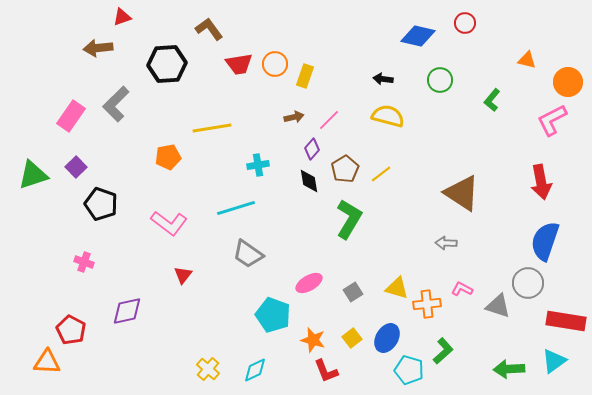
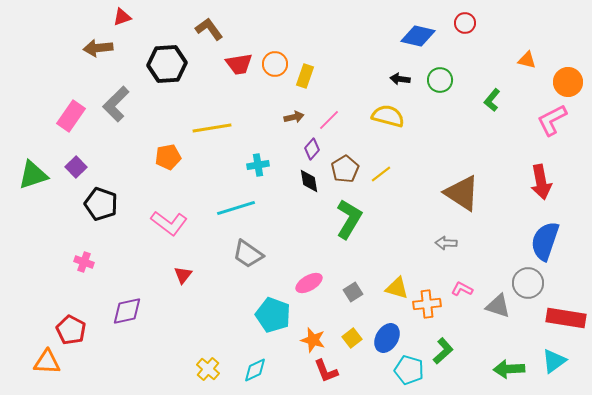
black arrow at (383, 79): moved 17 px right
red rectangle at (566, 321): moved 3 px up
